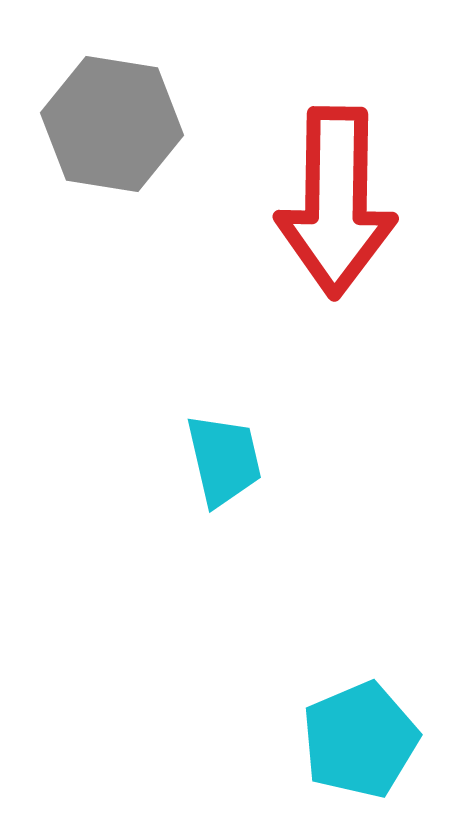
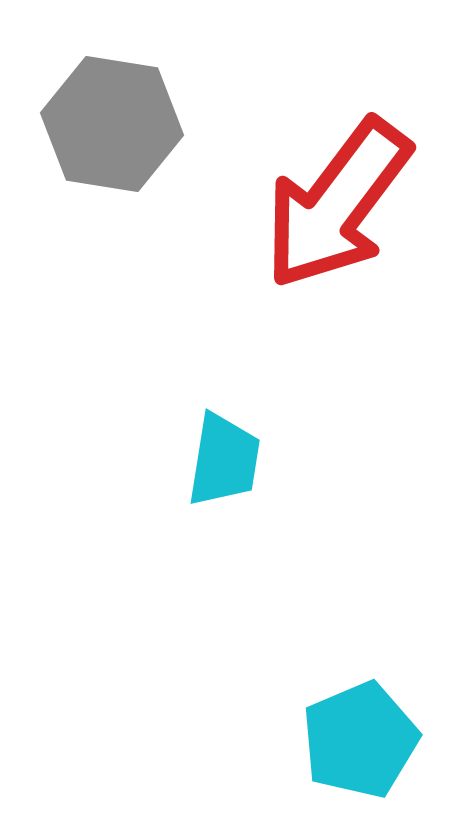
red arrow: moved 1 px right, 2 px down; rotated 36 degrees clockwise
cyan trapezoid: rotated 22 degrees clockwise
